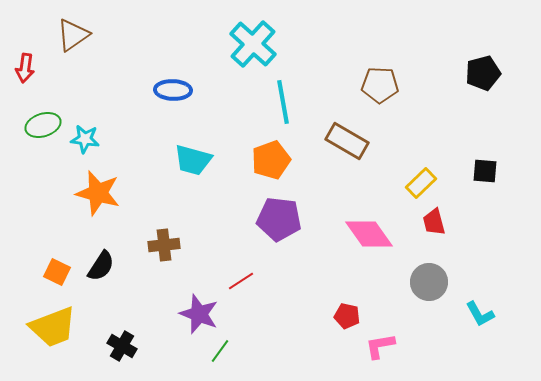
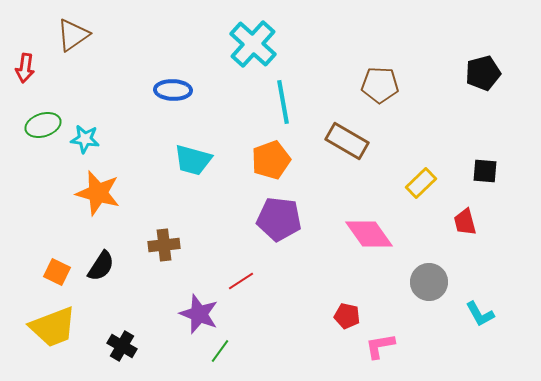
red trapezoid: moved 31 px right
